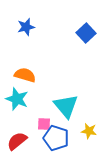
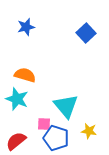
red semicircle: moved 1 px left
